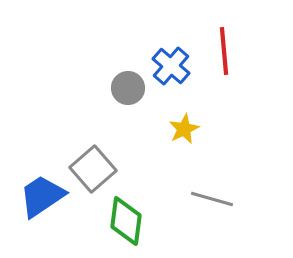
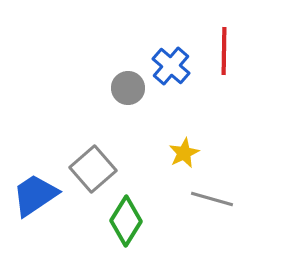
red line: rotated 6 degrees clockwise
yellow star: moved 24 px down
blue trapezoid: moved 7 px left, 1 px up
green diamond: rotated 24 degrees clockwise
